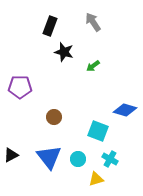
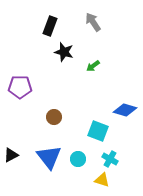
yellow triangle: moved 6 px right, 1 px down; rotated 35 degrees clockwise
